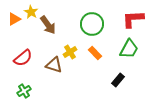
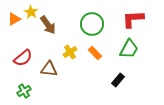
brown triangle: moved 5 px left, 4 px down; rotated 12 degrees counterclockwise
